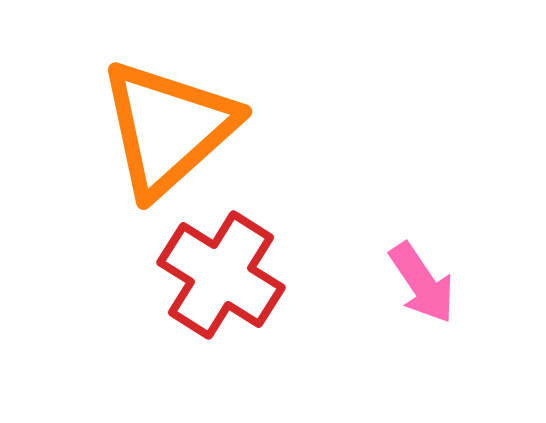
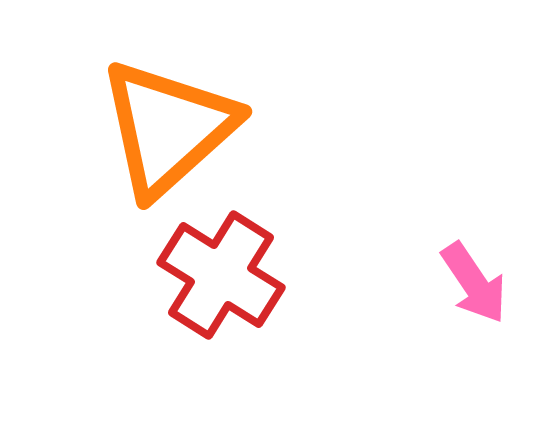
pink arrow: moved 52 px right
